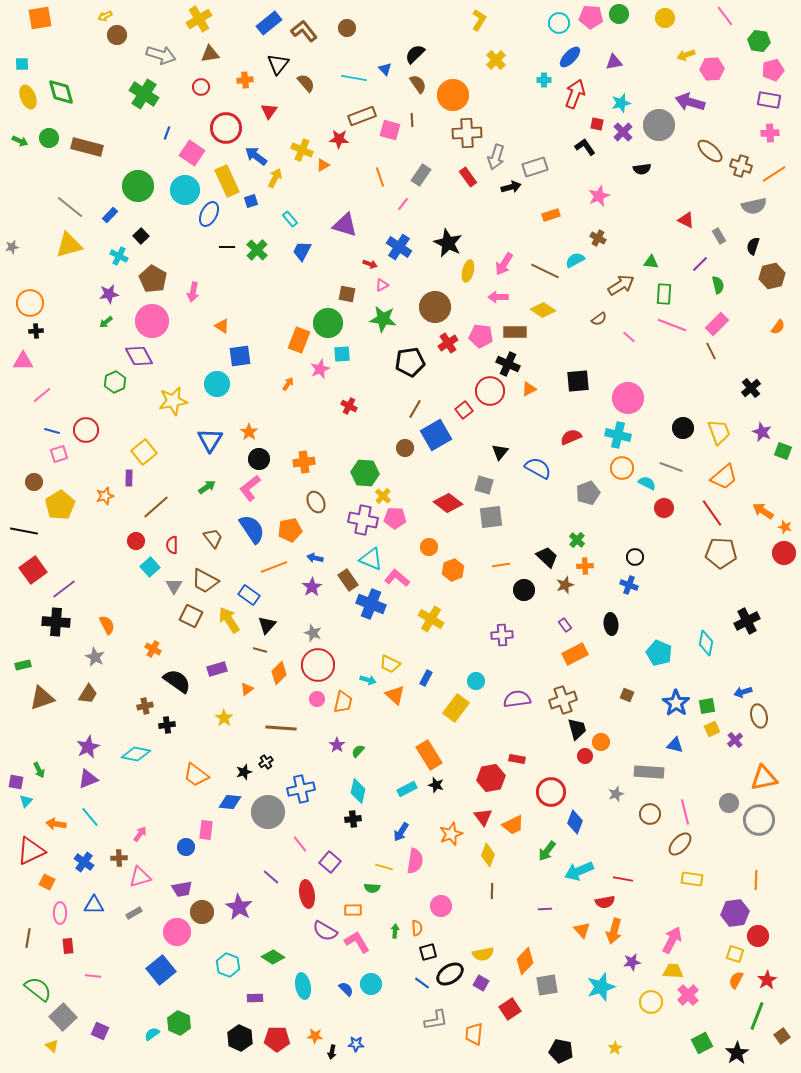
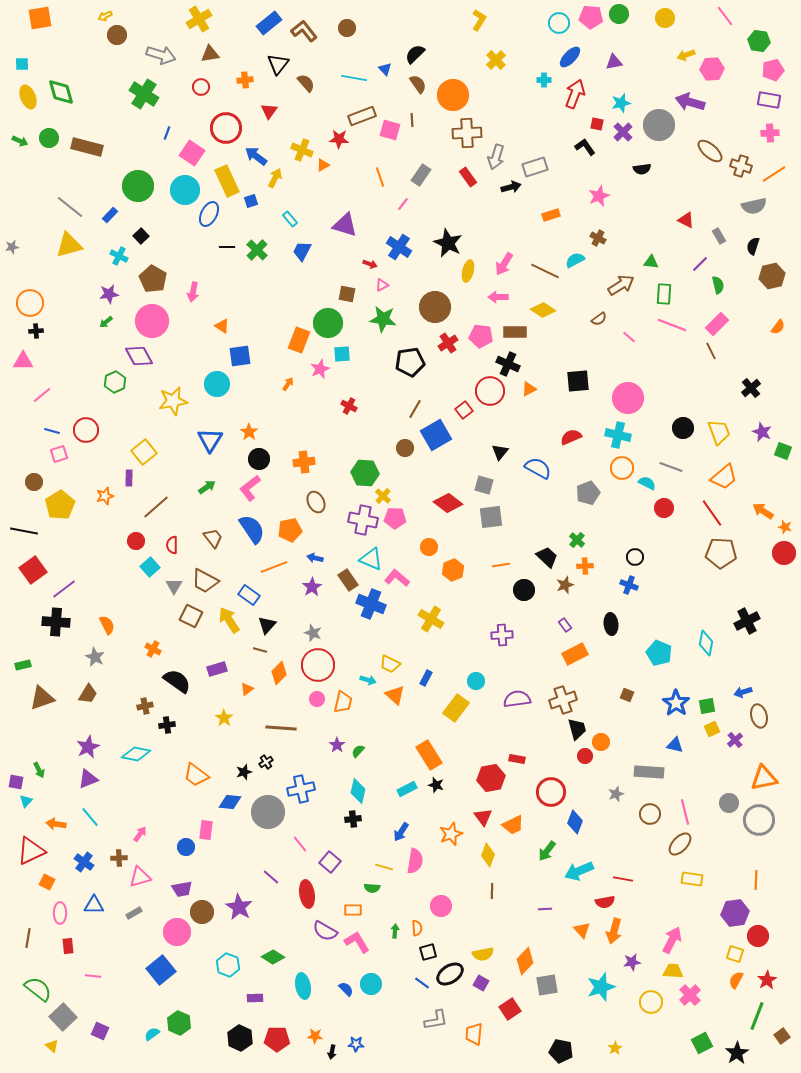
pink cross at (688, 995): moved 2 px right
